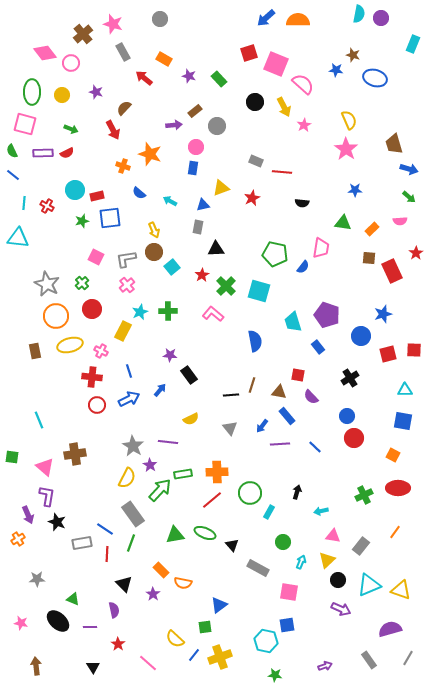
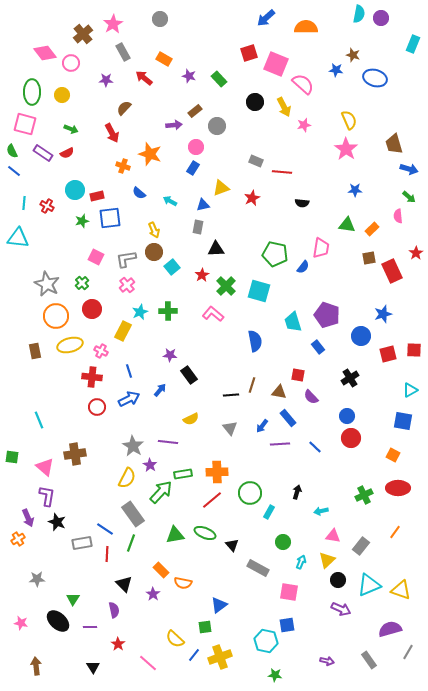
orange semicircle at (298, 20): moved 8 px right, 7 px down
pink star at (113, 24): rotated 24 degrees clockwise
purple star at (96, 92): moved 10 px right, 12 px up; rotated 16 degrees counterclockwise
pink star at (304, 125): rotated 16 degrees clockwise
red arrow at (113, 130): moved 1 px left, 3 px down
purple rectangle at (43, 153): rotated 36 degrees clockwise
blue rectangle at (193, 168): rotated 24 degrees clockwise
blue line at (13, 175): moved 1 px right, 4 px up
pink semicircle at (400, 221): moved 2 px left, 5 px up; rotated 88 degrees clockwise
green triangle at (343, 223): moved 4 px right, 2 px down
brown square at (369, 258): rotated 16 degrees counterclockwise
cyan triangle at (405, 390): moved 5 px right; rotated 28 degrees counterclockwise
red circle at (97, 405): moved 2 px down
blue rectangle at (287, 416): moved 1 px right, 2 px down
red circle at (354, 438): moved 3 px left
green arrow at (160, 490): moved 1 px right, 2 px down
purple arrow at (28, 515): moved 3 px down
green triangle at (73, 599): rotated 40 degrees clockwise
gray line at (408, 658): moved 6 px up
purple arrow at (325, 666): moved 2 px right, 5 px up; rotated 32 degrees clockwise
